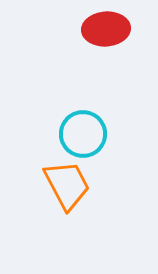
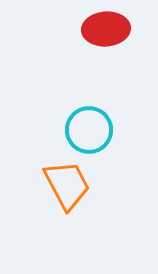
cyan circle: moved 6 px right, 4 px up
